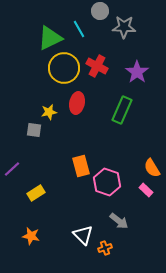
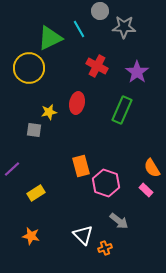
yellow circle: moved 35 px left
pink hexagon: moved 1 px left, 1 px down
